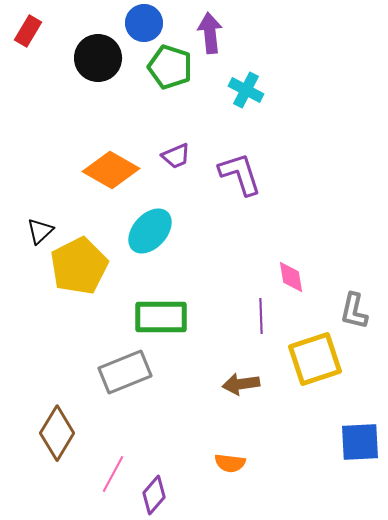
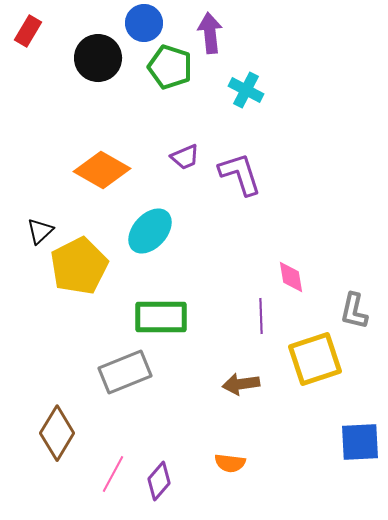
purple trapezoid: moved 9 px right, 1 px down
orange diamond: moved 9 px left
purple diamond: moved 5 px right, 14 px up
